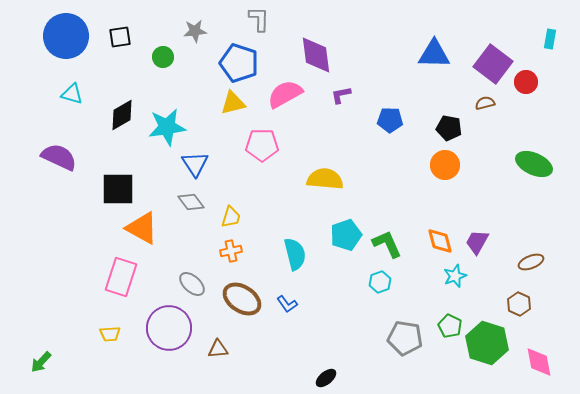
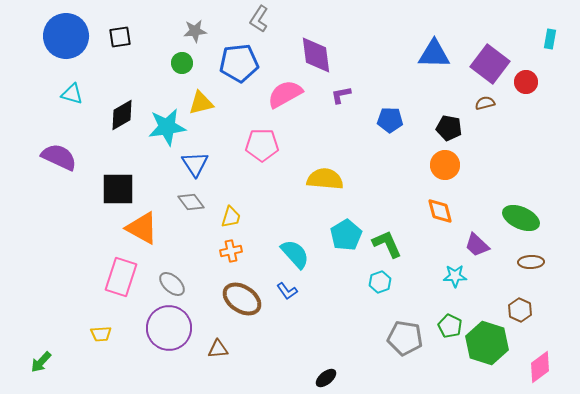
gray L-shape at (259, 19): rotated 148 degrees counterclockwise
green circle at (163, 57): moved 19 px right, 6 px down
blue pentagon at (239, 63): rotated 24 degrees counterclockwise
purple square at (493, 64): moved 3 px left
yellow triangle at (233, 103): moved 32 px left
green ellipse at (534, 164): moved 13 px left, 54 px down
cyan pentagon at (346, 235): rotated 12 degrees counterclockwise
orange diamond at (440, 241): moved 30 px up
purple trapezoid at (477, 242): moved 3 px down; rotated 76 degrees counterclockwise
cyan semicircle at (295, 254): rotated 28 degrees counterclockwise
brown ellipse at (531, 262): rotated 20 degrees clockwise
cyan star at (455, 276): rotated 20 degrees clockwise
gray ellipse at (192, 284): moved 20 px left
blue L-shape at (287, 304): moved 13 px up
brown hexagon at (519, 304): moved 1 px right, 6 px down
yellow trapezoid at (110, 334): moved 9 px left
pink diamond at (539, 362): moved 1 px right, 5 px down; rotated 64 degrees clockwise
